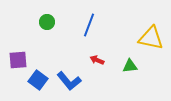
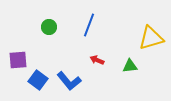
green circle: moved 2 px right, 5 px down
yellow triangle: rotated 28 degrees counterclockwise
